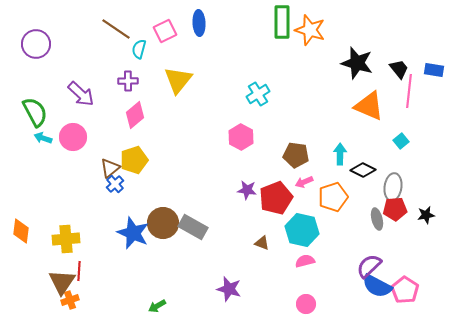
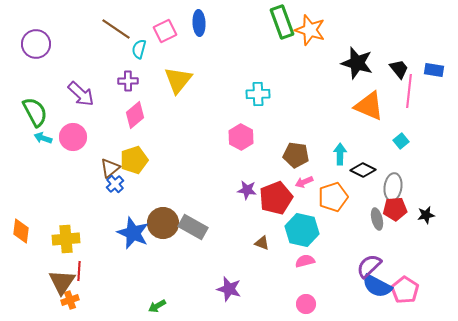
green rectangle at (282, 22): rotated 20 degrees counterclockwise
cyan cross at (258, 94): rotated 30 degrees clockwise
